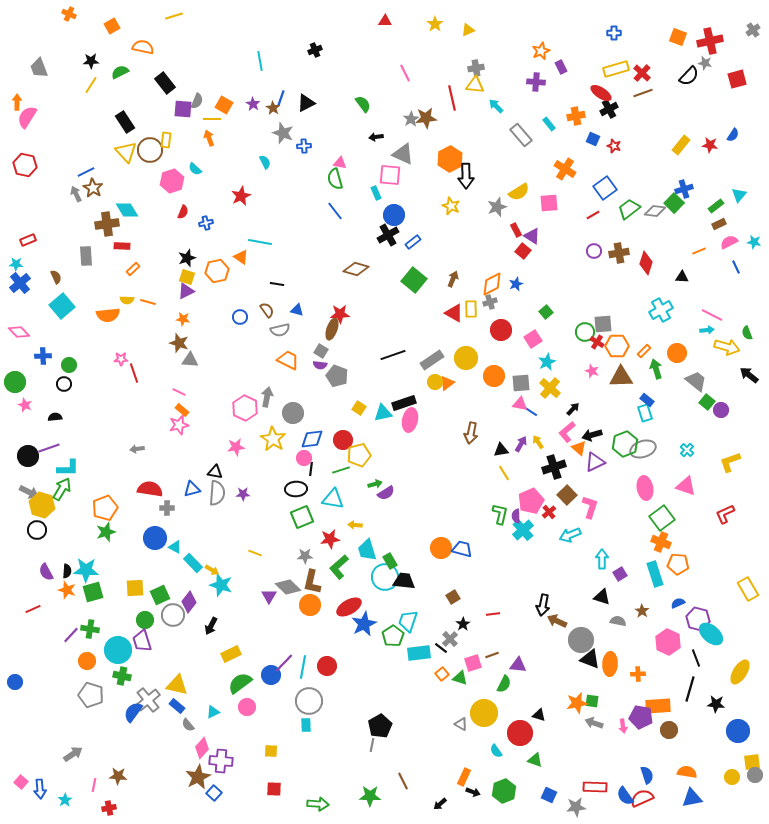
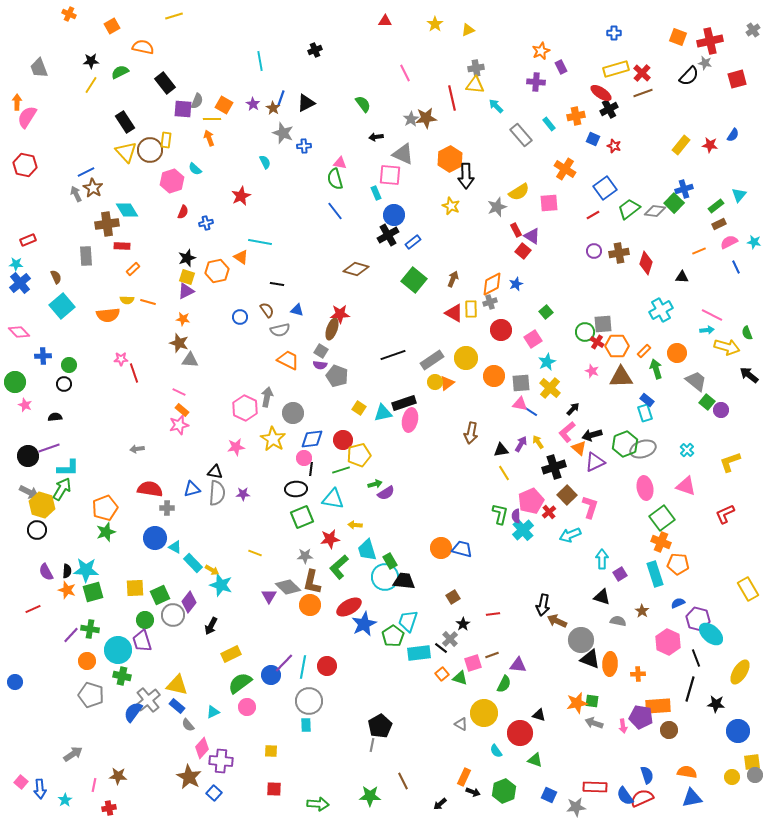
brown star at (198, 777): moved 9 px left; rotated 15 degrees counterclockwise
